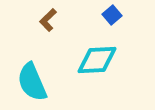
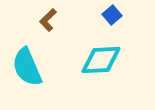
cyan diamond: moved 4 px right
cyan semicircle: moved 5 px left, 15 px up
